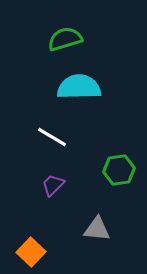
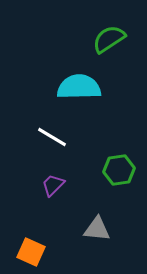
green semicircle: moved 44 px right; rotated 16 degrees counterclockwise
orange square: rotated 20 degrees counterclockwise
